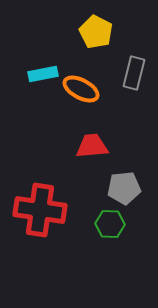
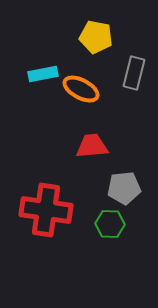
yellow pentagon: moved 5 px down; rotated 16 degrees counterclockwise
red cross: moved 6 px right
